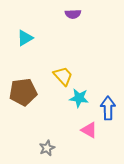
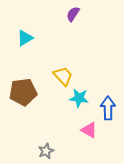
purple semicircle: rotated 126 degrees clockwise
gray star: moved 1 px left, 3 px down
